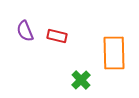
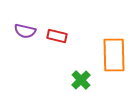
purple semicircle: rotated 55 degrees counterclockwise
orange rectangle: moved 2 px down
